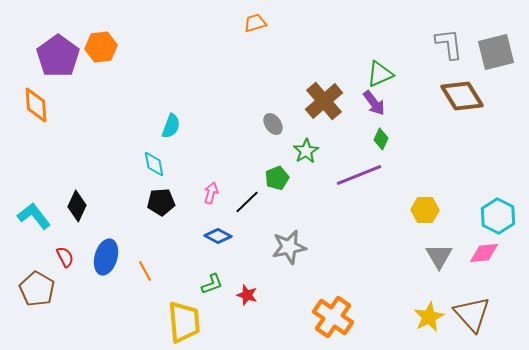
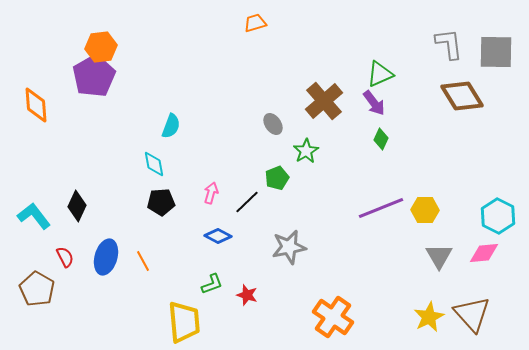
gray square: rotated 15 degrees clockwise
purple pentagon: moved 36 px right, 20 px down; rotated 6 degrees clockwise
purple line: moved 22 px right, 33 px down
orange line: moved 2 px left, 10 px up
